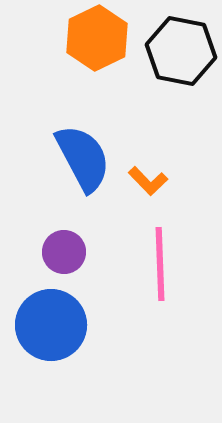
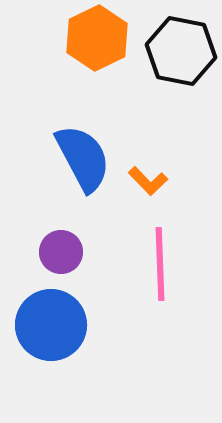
purple circle: moved 3 px left
